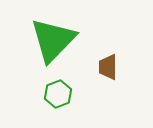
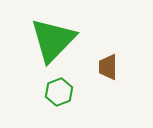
green hexagon: moved 1 px right, 2 px up
